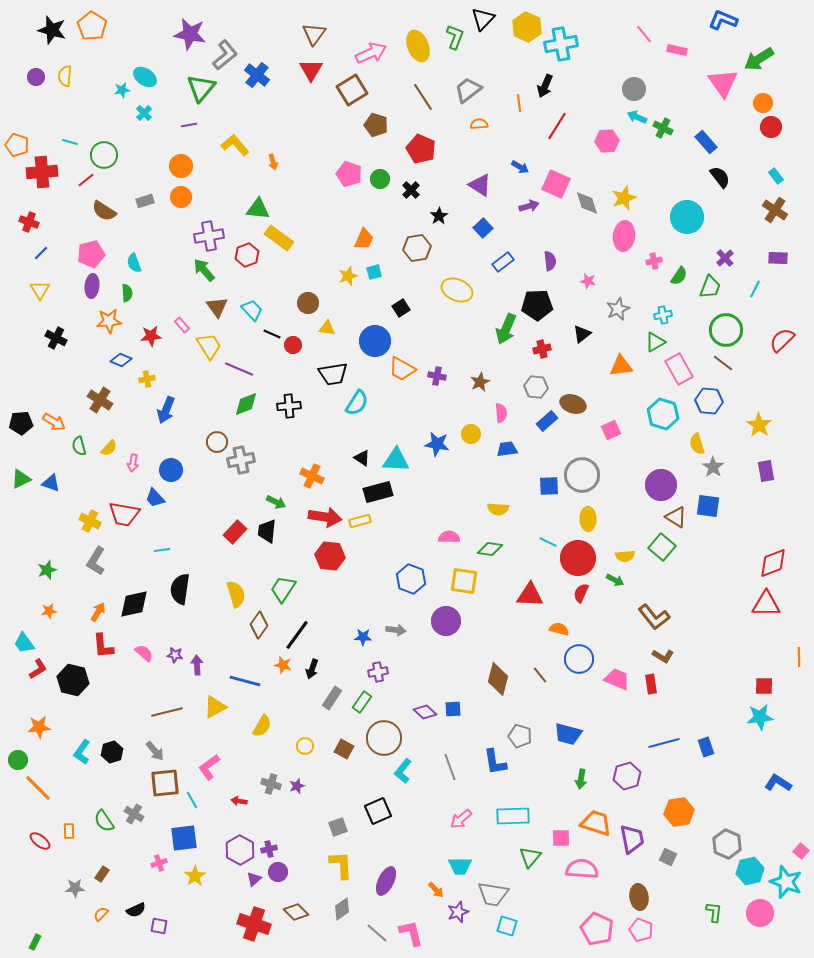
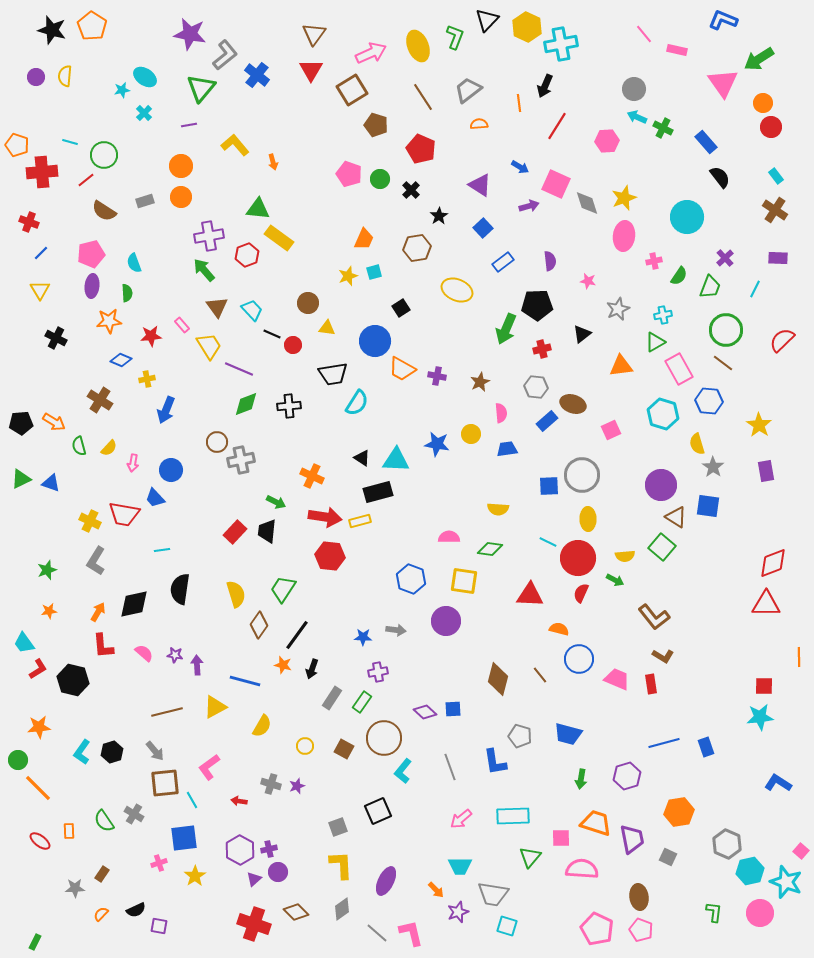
black triangle at (483, 19): moved 4 px right, 1 px down
